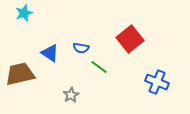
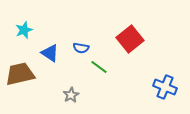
cyan star: moved 17 px down
blue cross: moved 8 px right, 5 px down
